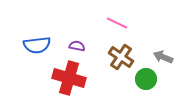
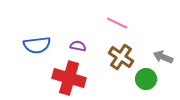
purple semicircle: moved 1 px right
